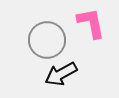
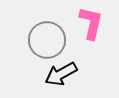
pink L-shape: rotated 24 degrees clockwise
